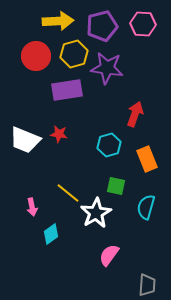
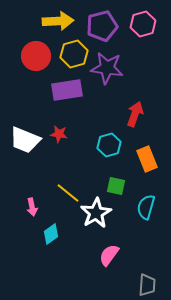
pink hexagon: rotated 20 degrees counterclockwise
